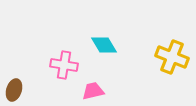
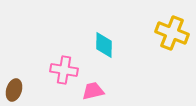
cyan diamond: rotated 32 degrees clockwise
yellow cross: moved 24 px up
pink cross: moved 5 px down
